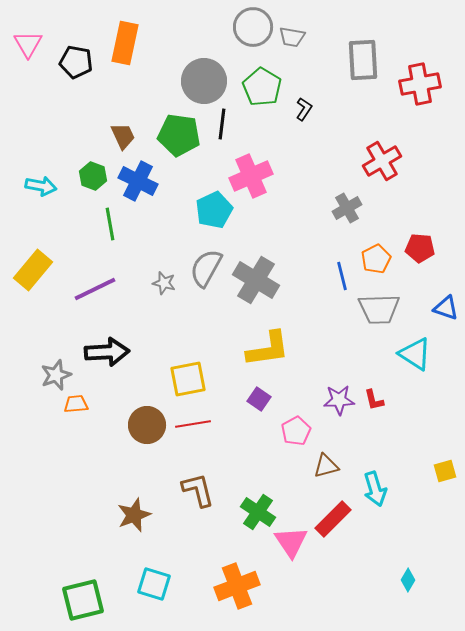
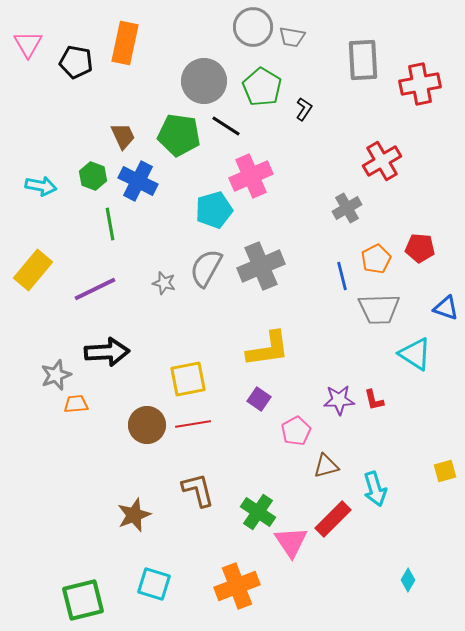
black line at (222, 124): moved 4 px right, 2 px down; rotated 64 degrees counterclockwise
cyan pentagon at (214, 210): rotated 9 degrees clockwise
gray cross at (256, 280): moved 5 px right, 14 px up; rotated 36 degrees clockwise
